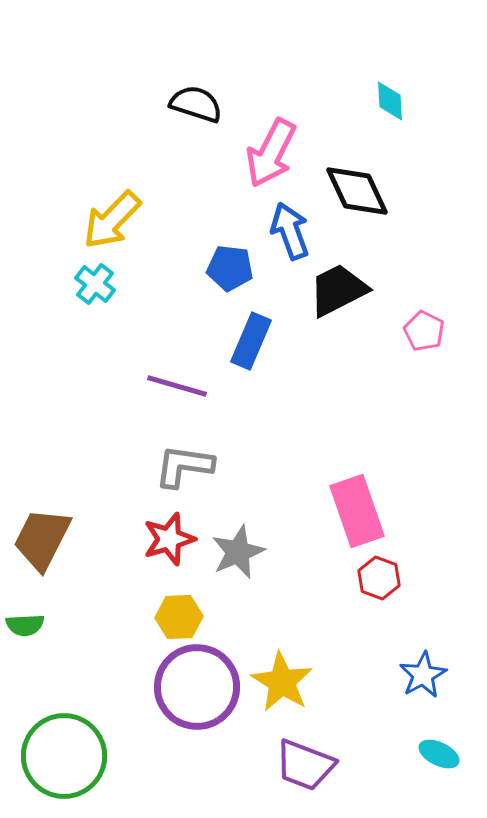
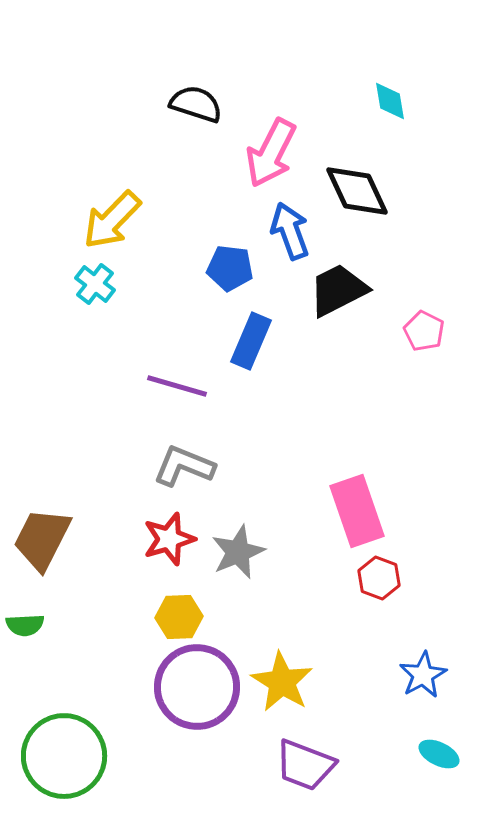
cyan diamond: rotated 6 degrees counterclockwise
gray L-shape: rotated 14 degrees clockwise
